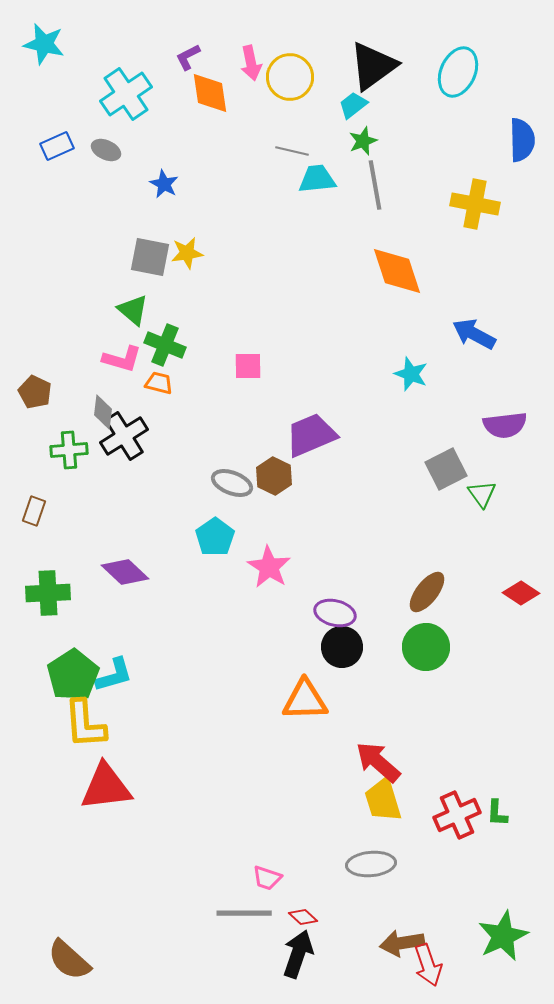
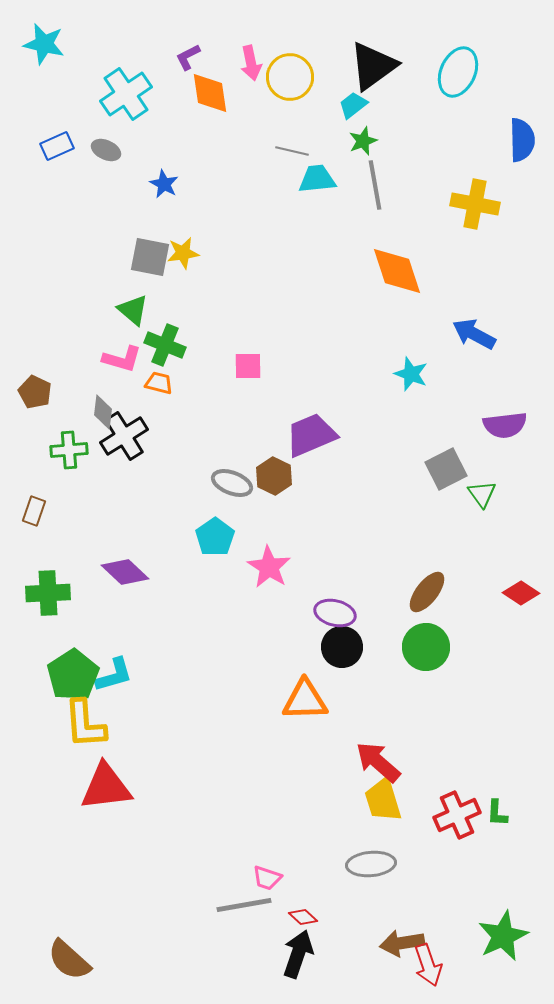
yellow star at (187, 253): moved 4 px left
gray line at (244, 913): moved 8 px up; rotated 10 degrees counterclockwise
